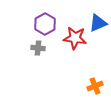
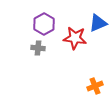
purple hexagon: moved 1 px left
